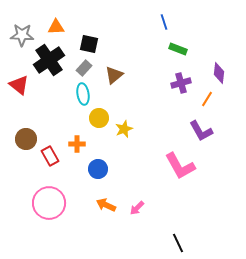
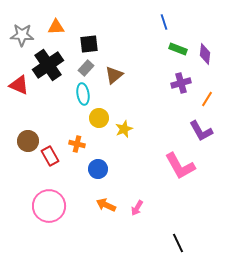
black square: rotated 18 degrees counterclockwise
black cross: moved 1 px left, 5 px down
gray rectangle: moved 2 px right
purple diamond: moved 14 px left, 19 px up
red triangle: rotated 15 degrees counterclockwise
brown circle: moved 2 px right, 2 px down
orange cross: rotated 14 degrees clockwise
pink circle: moved 3 px down
pink arrow: rotated 14 degrees counterclockwise
